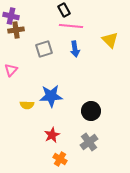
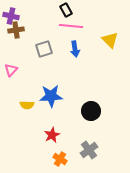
black rectangle: moved 2 px right
gray cross: moved 8 px down
